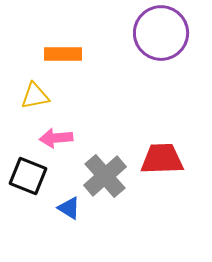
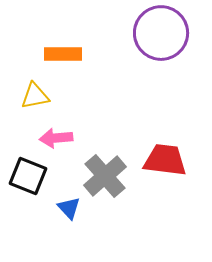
red trapezoid: moved 3 px right, 1 px down; rotated 9 degrees clockwise
blue triangle: rotated 15 degrees clockwise
